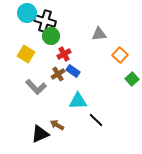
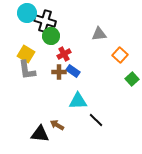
brown cross: moved 1 px right, 2 px up; rotated 32 degrees clockwise
gray L-shape: moved 9 px left, 17 px up; rotated 35 degrees clockwise
black triangle: rotated 30 degrees clockwise
